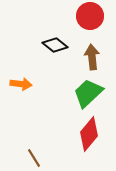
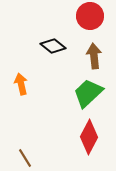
black diamond: moved 2 px left, 1 px down
brown arrow: moved 2 px right, 1 px up
orange arrow: rotated 110 degrees counterclockwise
red diamond: moved 3 px down; rotated 12 degrees counterclockwise
brown line: moved 9 px left
